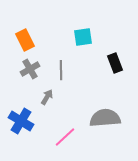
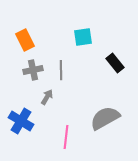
black rectangle: rotated 18 degrees counterclockwise
gray cross: moved 3 px right, 1 px down; rotated 18 degrees clockwise
gray semicircle: rotated 24 degrees counterclockwise
pink line: moved 1 px right; rotated 40 degrees counterclockwise
